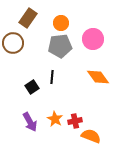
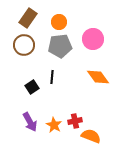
orange circle: moved 2 px left, 1 px up
brown circle: moved 11 px right, 2 px down
orange star: moved 1 px left, 6 px down
